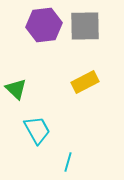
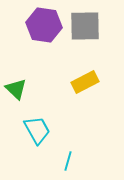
purple hexagon: rotated 16 degrees clockwise
cyan line: moved 1 px up
